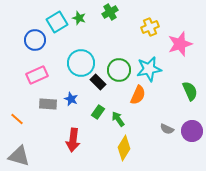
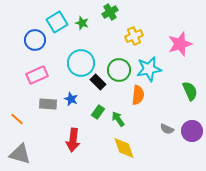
green star: moved 3 px right, 5 px down
yellow cross: moved 16 px left, 9 px down
orange semicircle: rotated 18 degrees counterclockwise
yellow diamond: rotated 50 degrees counterclockwise
gray triangle: moved 1 px right, 2 px up
